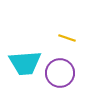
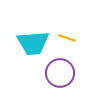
cyan trapezoid: moved 8 px right, 20 px up
